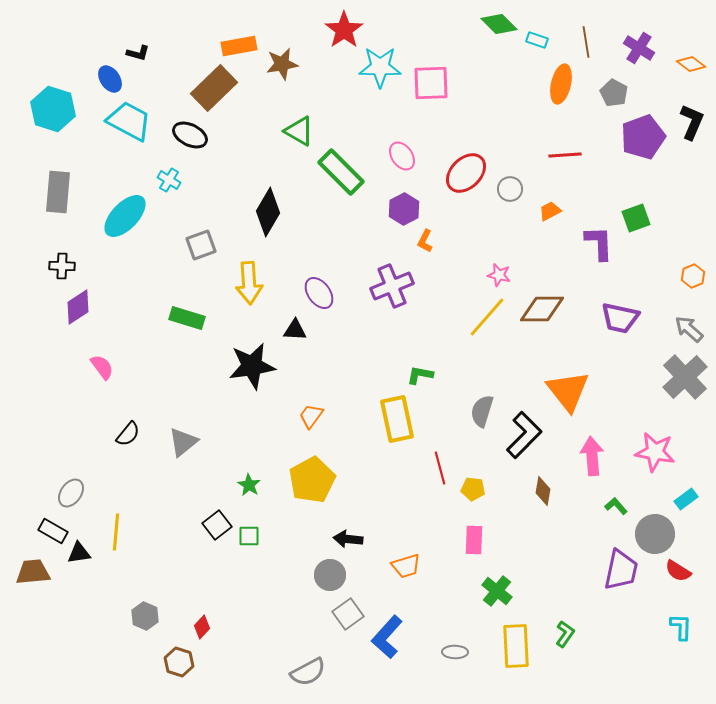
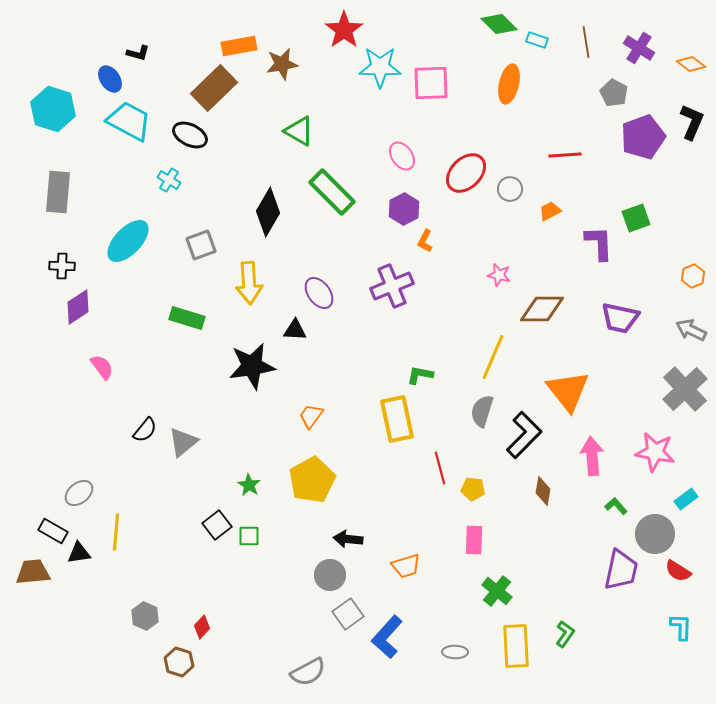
orange ellipse at (561, 84): moved 52 px left
green rectangle at (341, 172): moved 9 px left, 20 px down
cyan ellipse at (125, 216): moved 3 px right, 25 px down
yellow line at (487, 317): moved 6 px right, 40 px down; rotated 18 degrees counterclockwise
gray arrow at (689, 329): moved 2 px right, 1 px down; rotated 16 degrees counterclockwise
gray cross at (685, 377): moved 12 px down
black semicircle at (128, 434): moved 17 px right, 4 px up
gray ellipse at (71, 493): moved 8 px right; rotated 16 degrees clockwise
